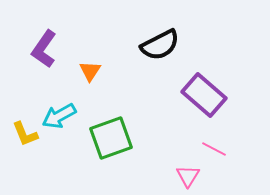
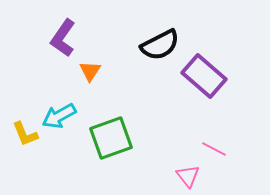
purple L-shape: moved 19 px right, 11 px up
purple rectangle: moved 19 px up
pink triangle: rotated 10 degrees counterclockwise
